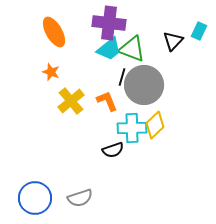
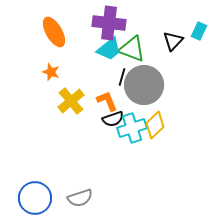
cyan cross: rotated 16 degrees counterclockwise
black semicircle: moved 31 px up
